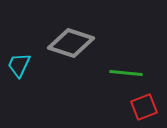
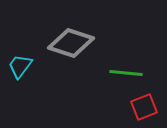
cyan trapezoid: moved 1 px right, 1 px down; rotated 12 degrees clockwise
